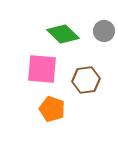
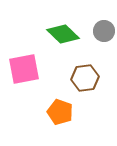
pink square: moved 18 px left; rotated 16 degrees counterclockwise
brown hexagon: moved 1 px left, 2 px up
orange pentagon: moved 8 px right, 3 px down
